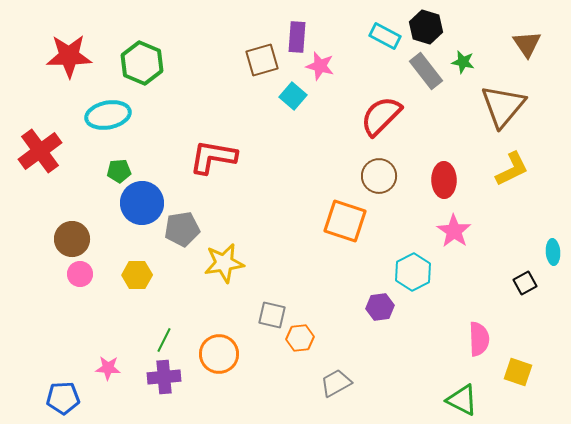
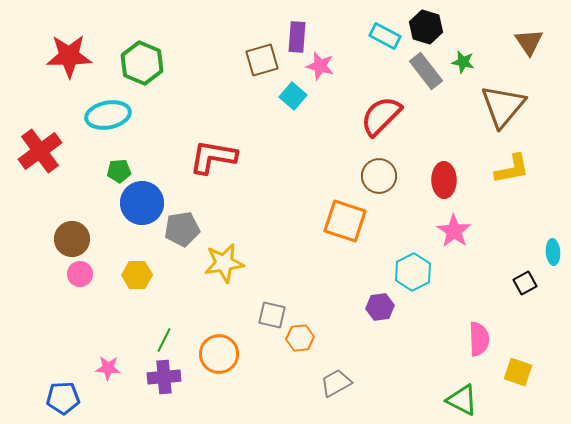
brown triangle at (527, 44): moved 2 px right, 2 px up
yellow L-shape at (512, 169): rotated 15 degrees clockwise
